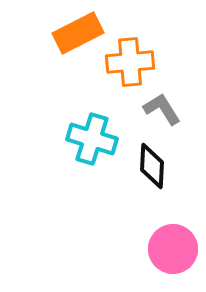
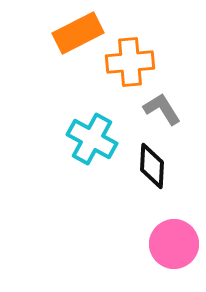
cyan cross: rotated 12 degrees clockwise
pink circle: moved 1 px right, 5 px up
